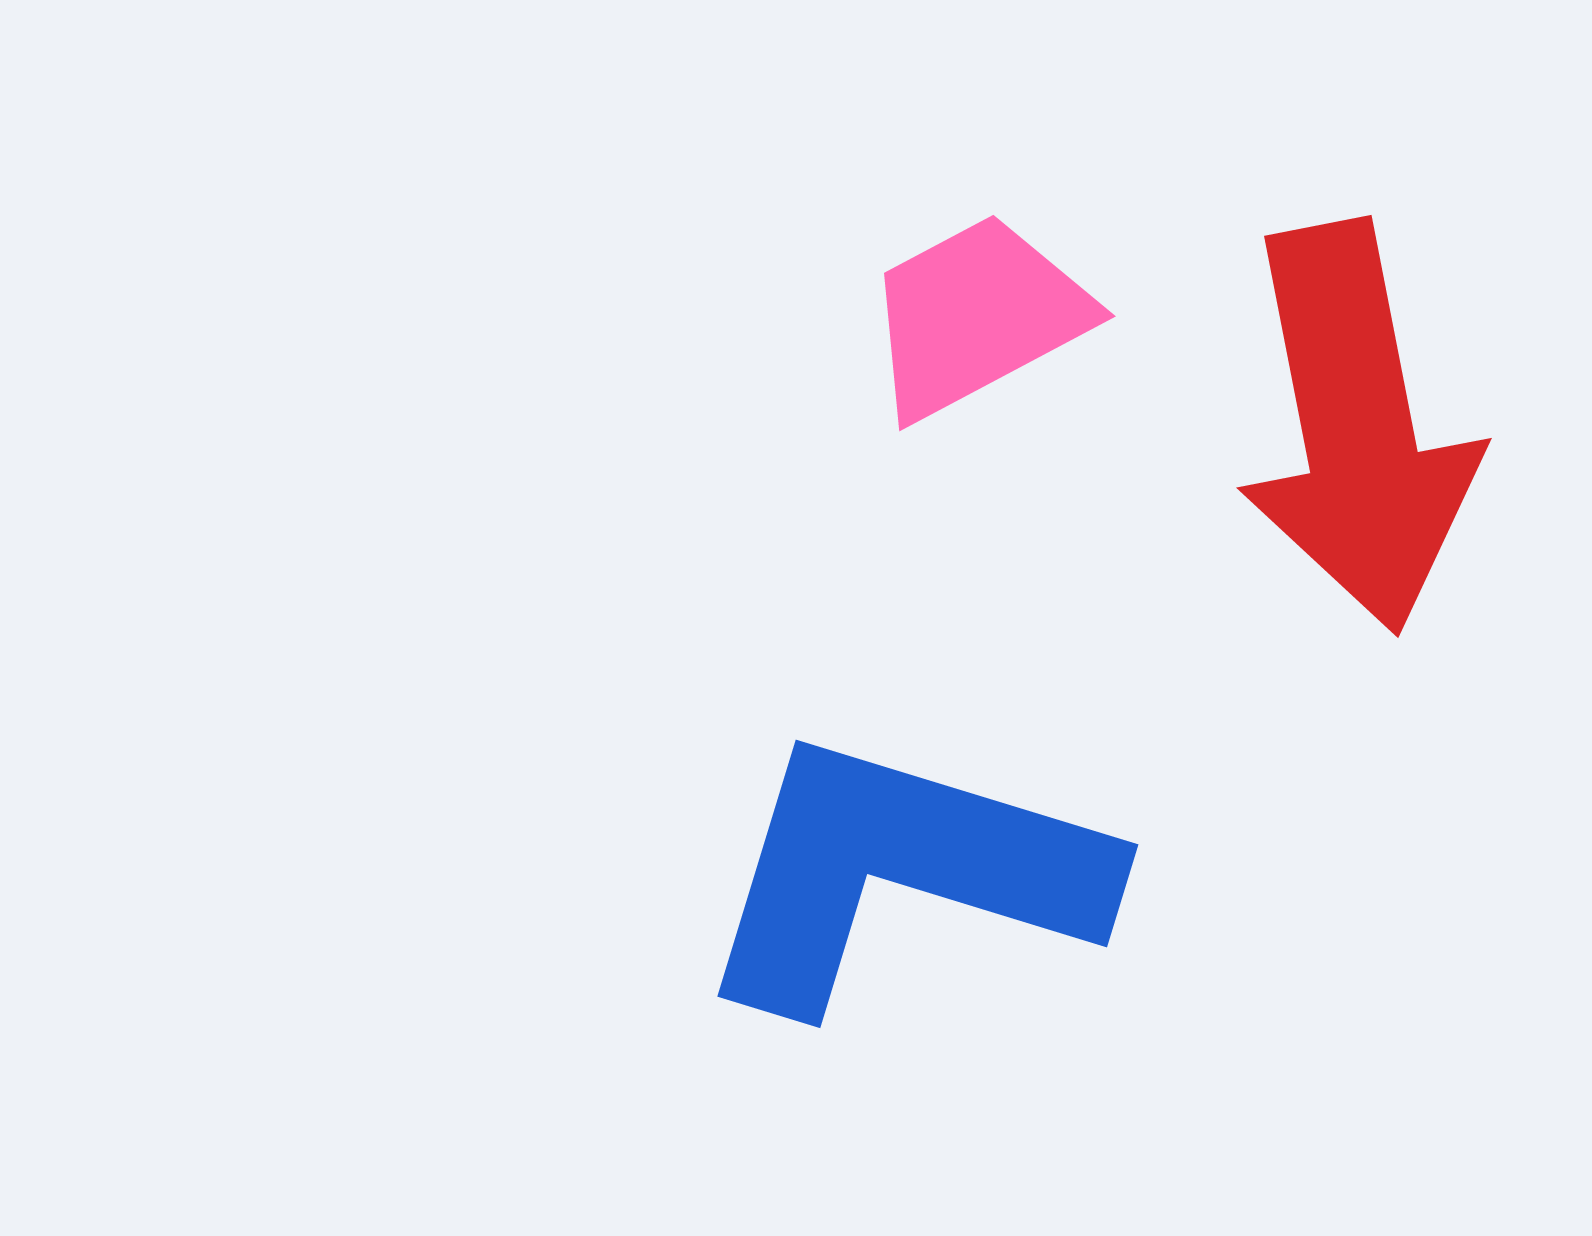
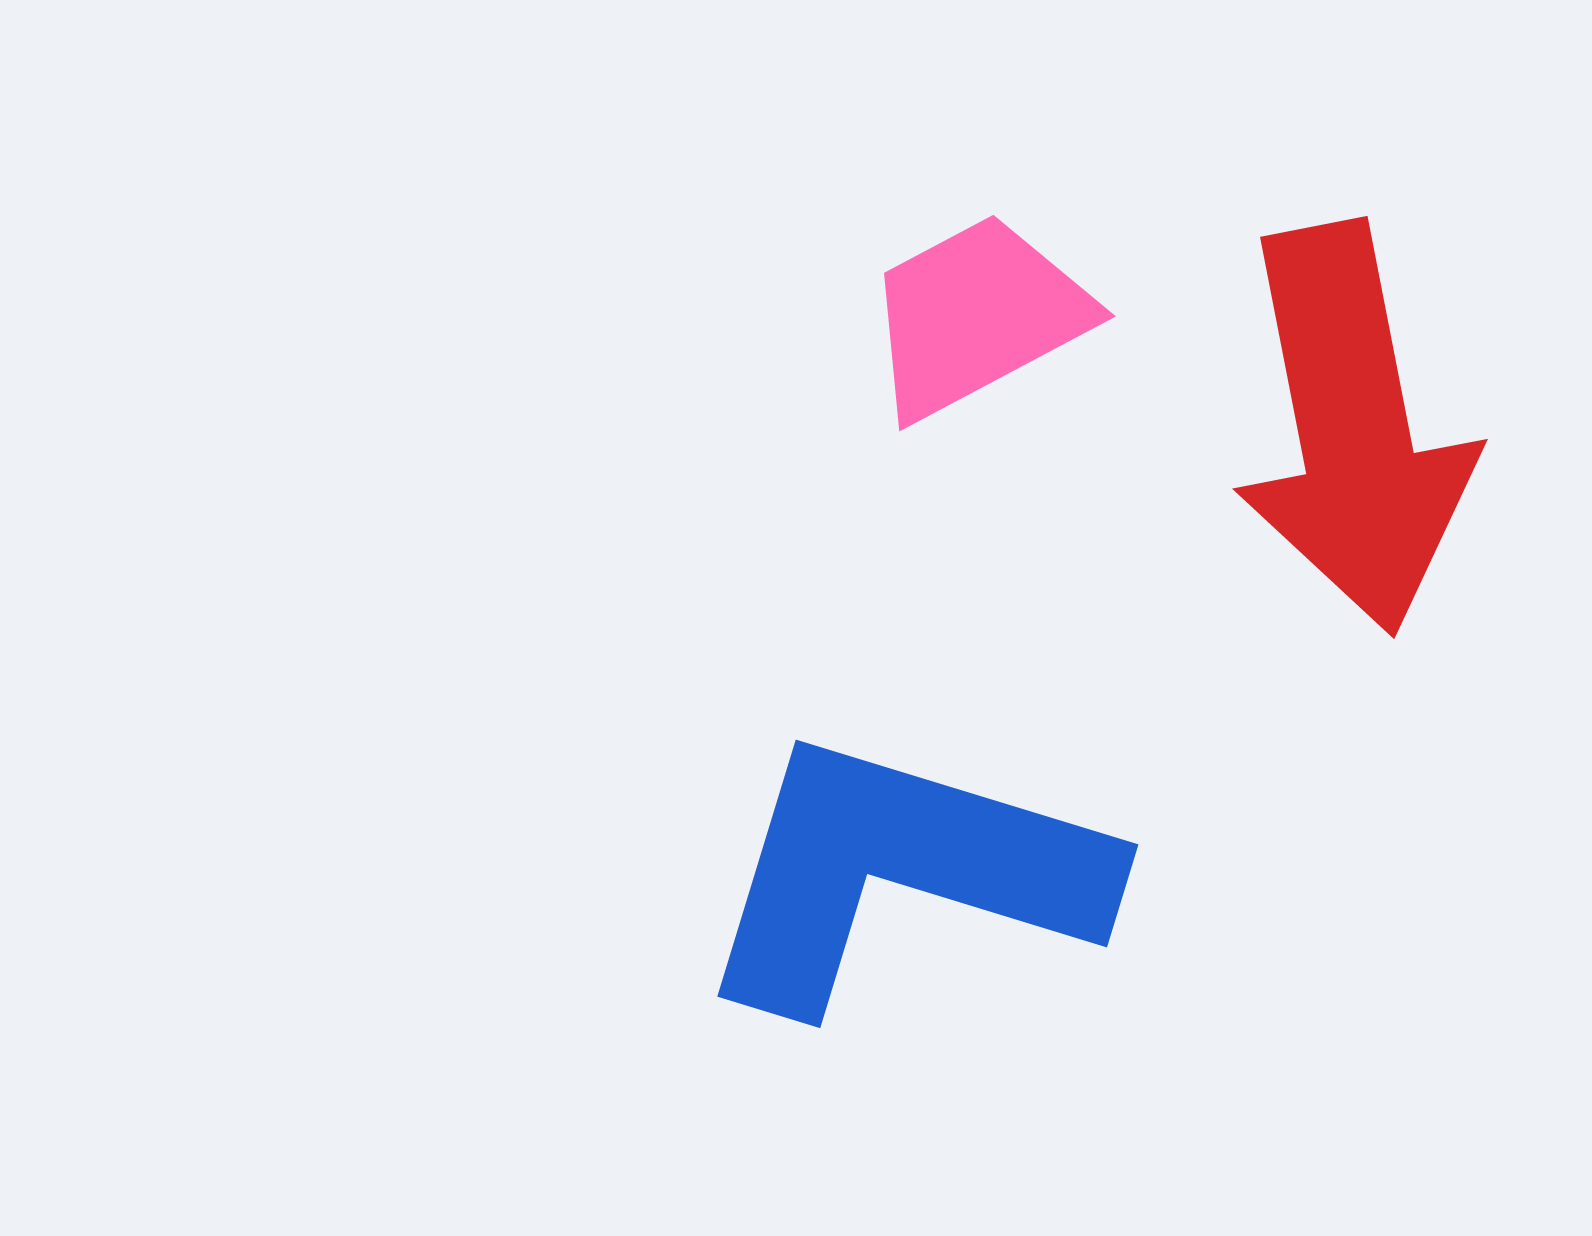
red arrow: moved 4 px left, 1 px down
